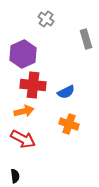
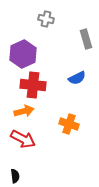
gray cross: rotated 21 degrees counterclockwise
blue semicircle: moved 11 px right, 14 px up
